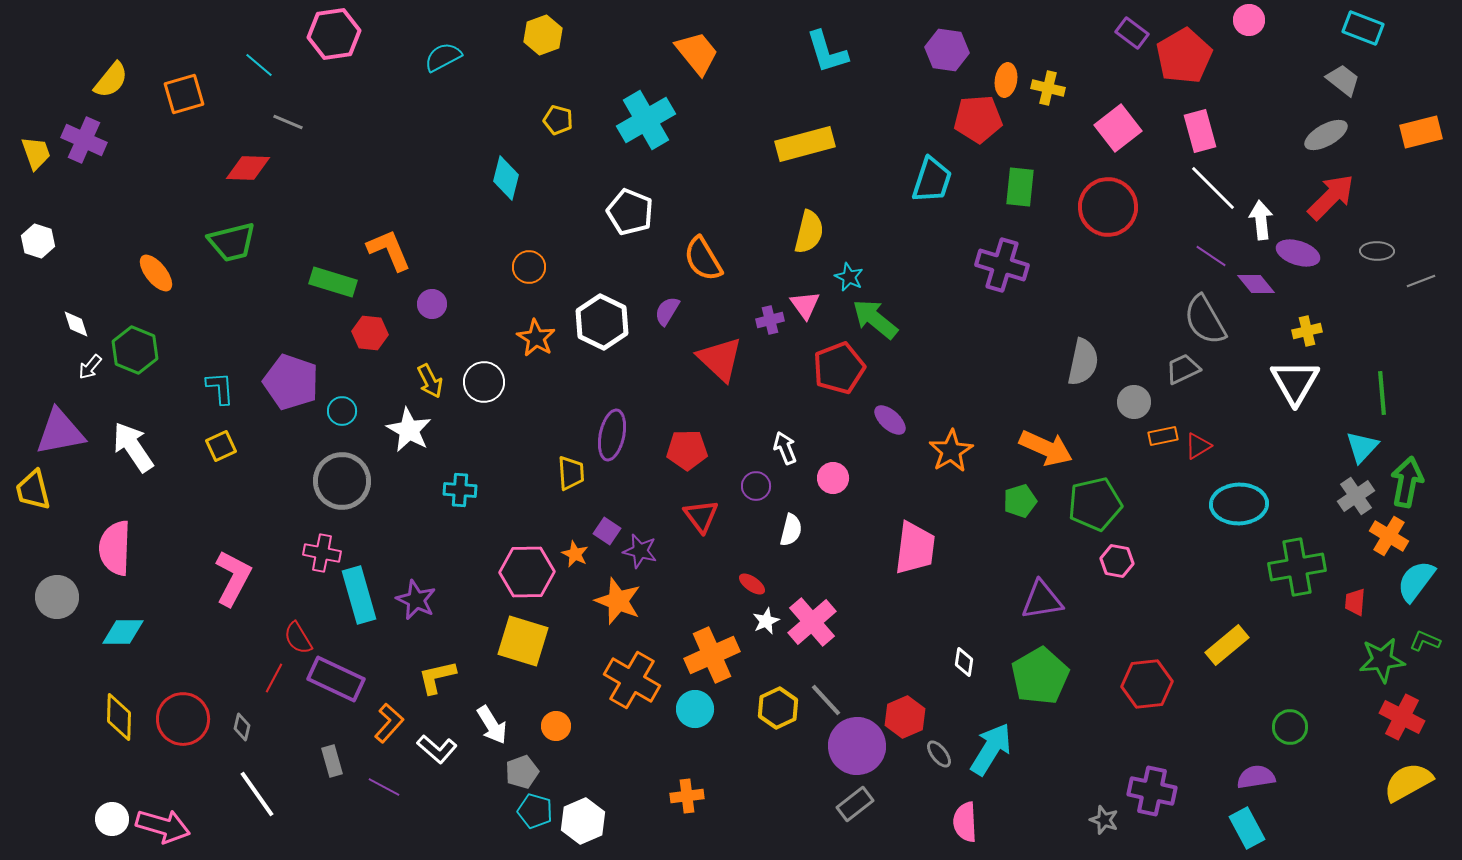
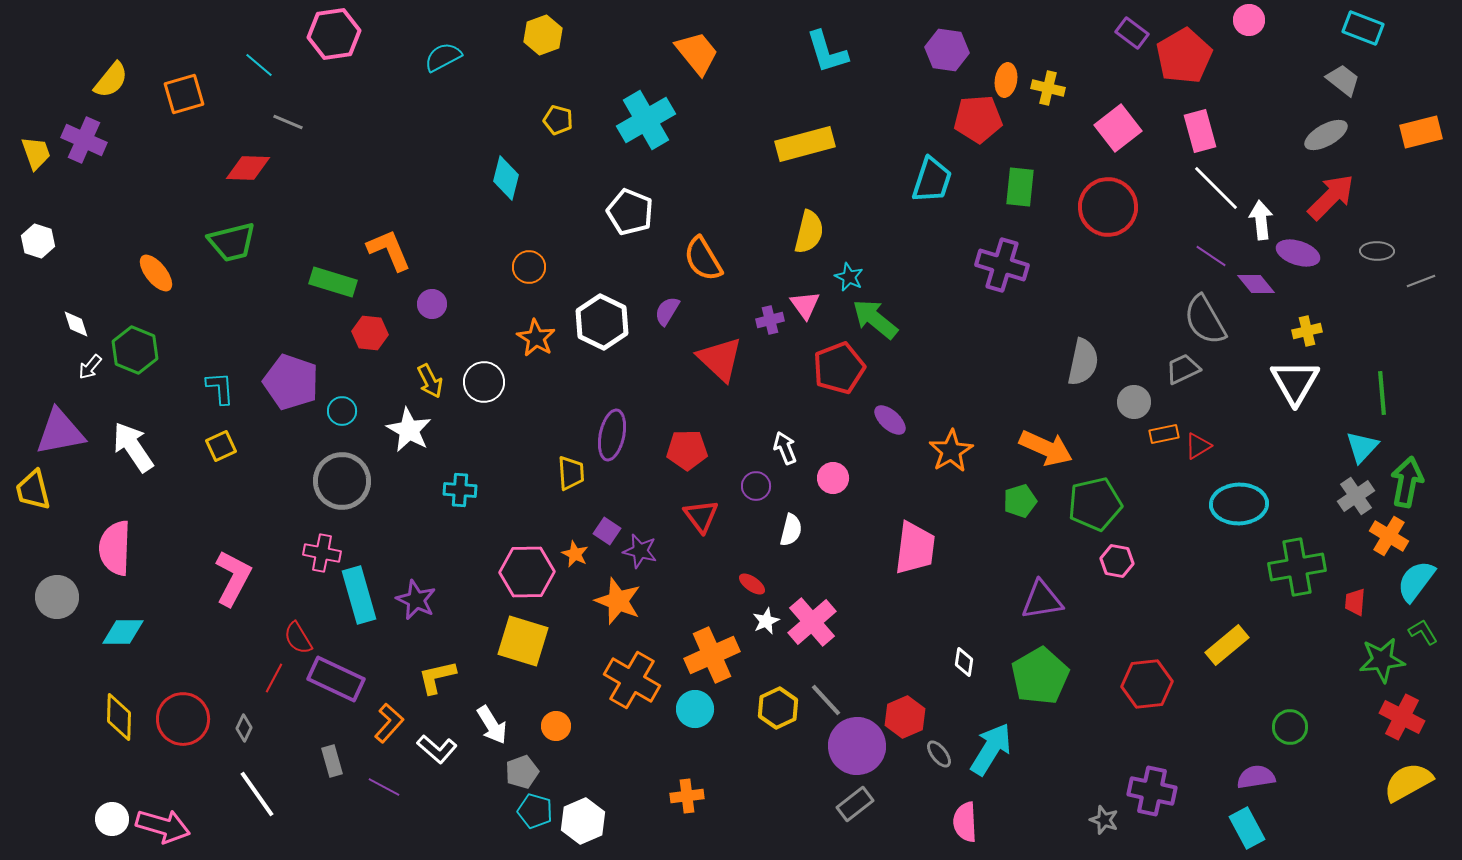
white line at (1213, 188): moved 3 px right
orange rectangle at (1163, 436): moved 1 px right, 2 px up
green L-shape at (1425, 641): moved 2 px left, 9 px up; rotated 36 degrees clockwise
gray diamond at (242, 727): moved 2 px right, 1 px down; rotated 12 degrees clockwise
